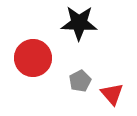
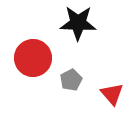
black star: moved 1 px left
gray pentagon: moved 9 px left, 1 px up
